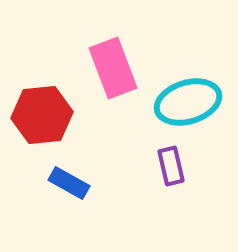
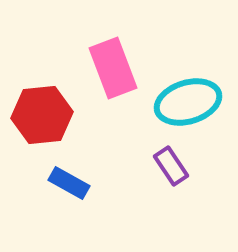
purple rectangle: rotated 21 degrees counterclockwise
